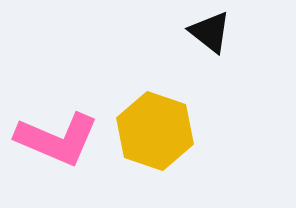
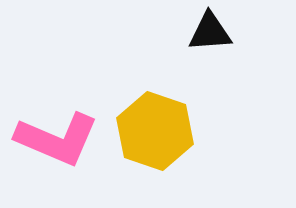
black triangle: rotated 42 degrees counterclockwise
